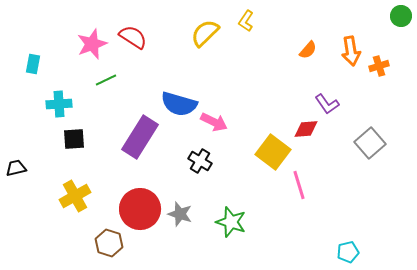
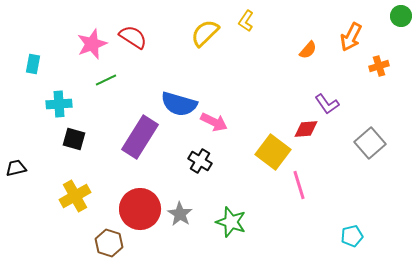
orange arrow: moved 14 px up; rotated 36 degrees clockwise
black square: rotated 20 degrees clockwise
gray star: rotated 15 degrees clockwise
cyan pentagon: moved 4 px right, 16 px up
